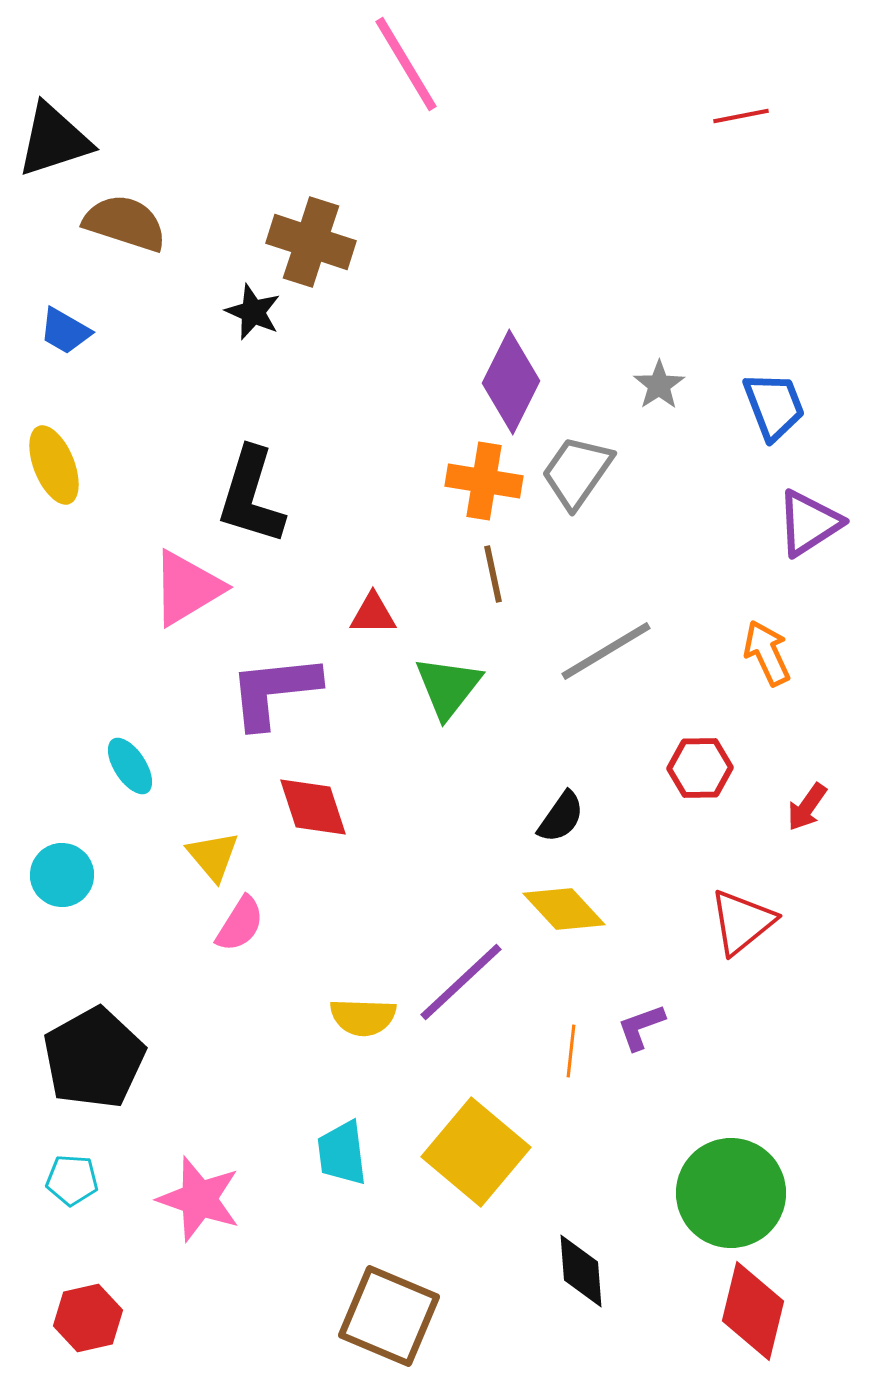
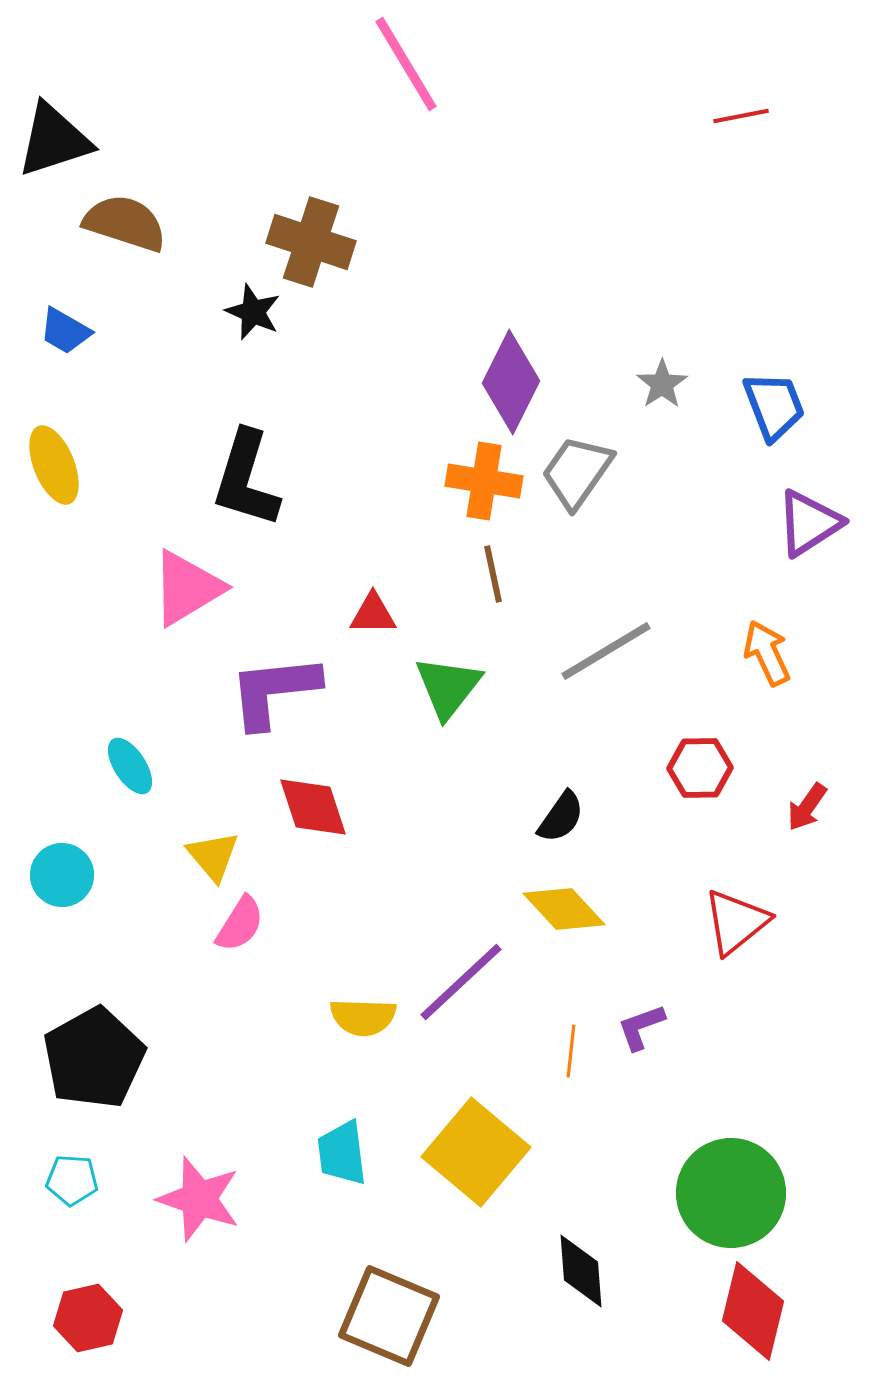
gray star at (659, 385): moved 3 px right, 1 px up
black L-shape at (251, 496): moved 5 px left, 17 px up
red triangle at (742, 922): moved 6 px left
